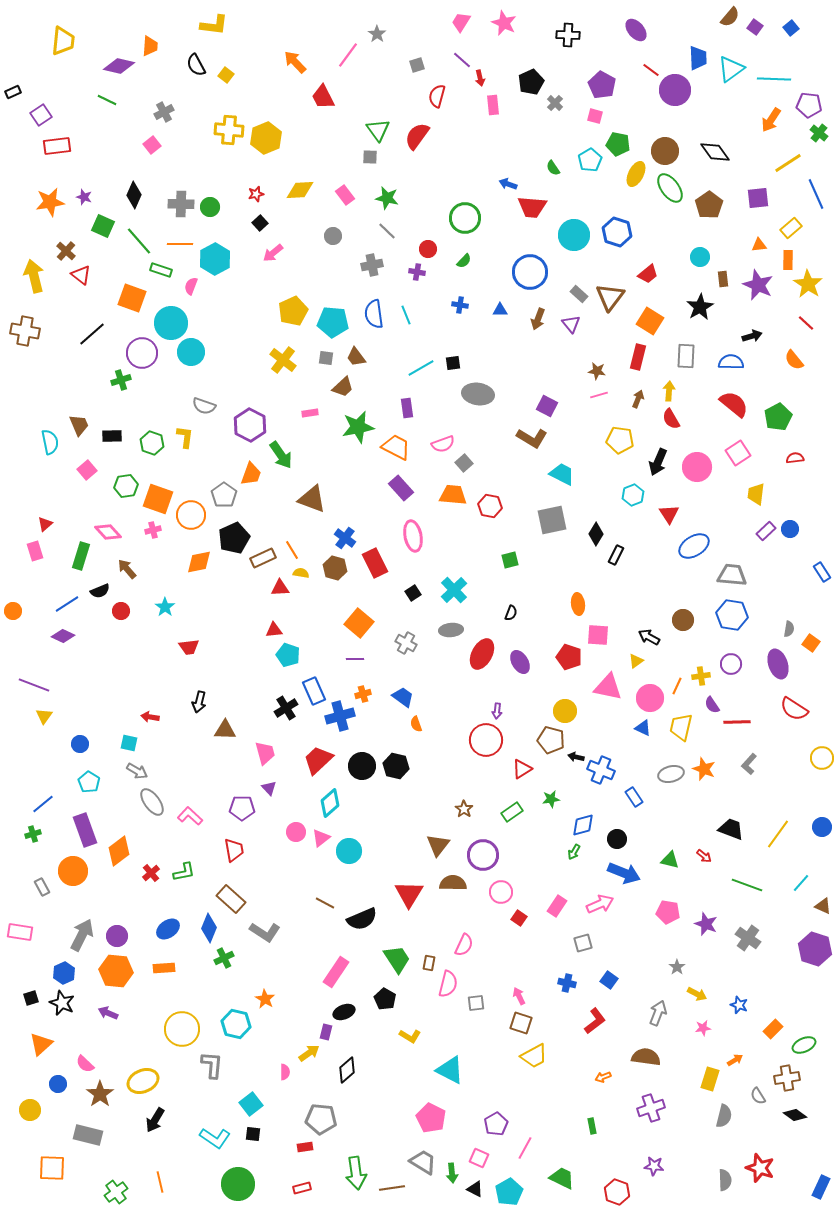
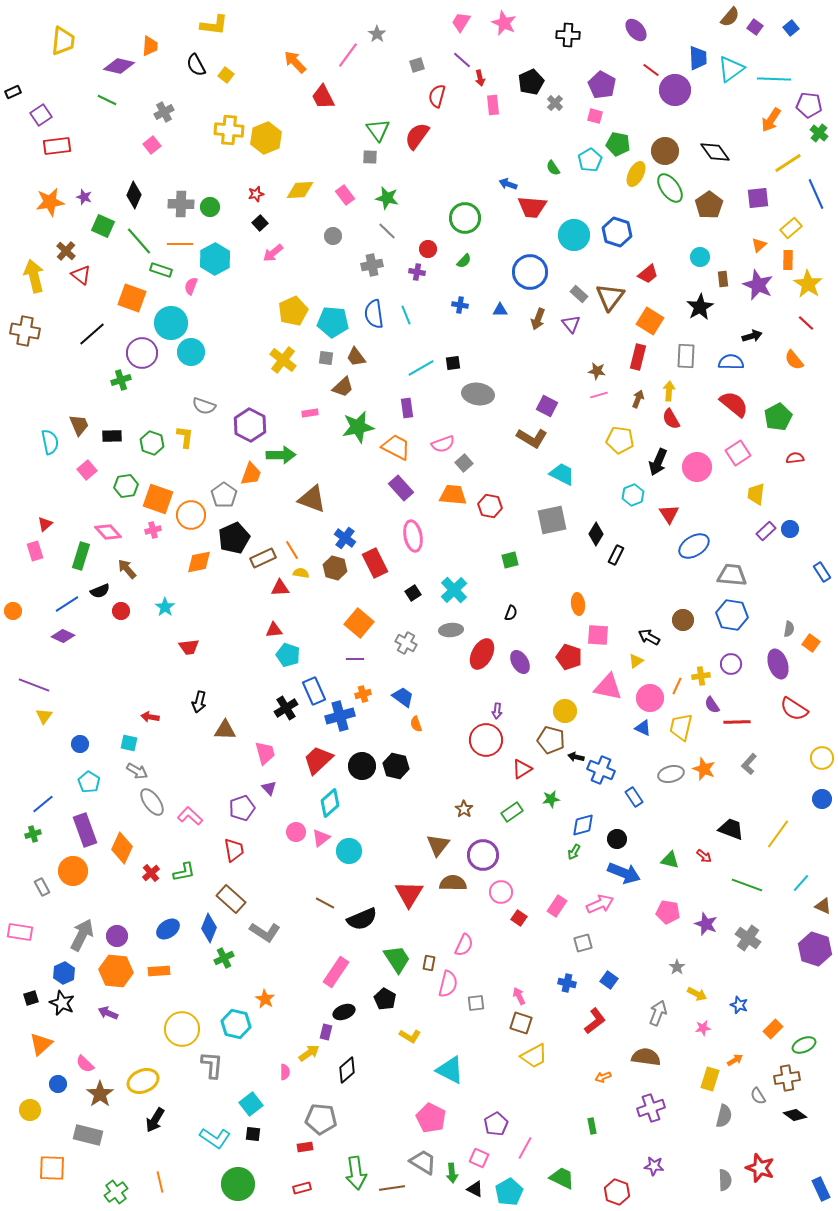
orange triangle at (759, 245): rotated 35 degrees counterclockwise
green arrow at (281, 455): rotated 56 degrees counterclockwise
purple pentagon at (242, 808): rotated 20 degrees counterclockwise
blue circle at (822, 827): moved 28 px up
orange diamond at (119, 851): moved 3 px right, 3 px up; rotated 28 degrees counterclockwise
orange rectangle at (164, 968): moved 5 px left, 3 px down
blue rectangle at (821, 1187): moved 2 px down; rotated 50 degrees counterclockwise
